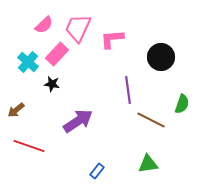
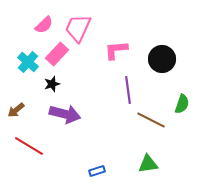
pink L-shape: moved 4 px right, 11 px down
black circle: moved 1 px right, 2 px down
black star: rotated 28 degrees counterclockwise
purple arrow: moved 13 px left, 7 px up; rotated 48 degrees clockwise
red line: rotated 12 degrees clockwise
blue rectangle: rotated 35 degrees clockwise
